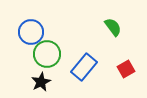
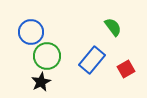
green circle: moved 2 px down
blue rectangle: moved 8 px right, 7 px up
